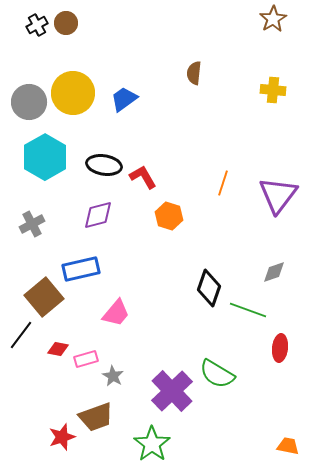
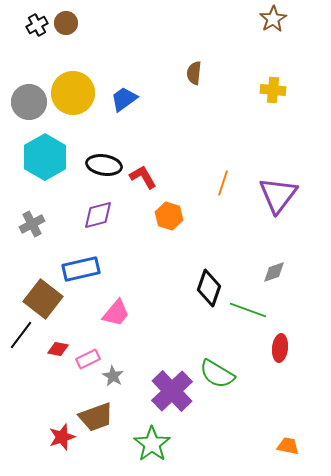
brown square: moved 1 px left, 2 px down; rotated 12 degrees counterclockwise
pink rectangle: moved 2 px right; rotated 10 degrees counterclockwise
